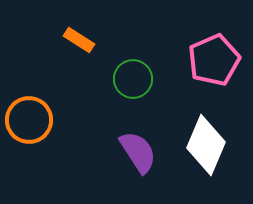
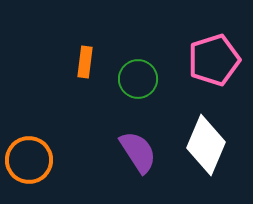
orange rectangle: moved 6 px right, 22 px down; rotated 64 degrees clockwise
pink pentagon: rotated 6 degrees clockwise
green circle: moved 5 px right
orange circle: moved 40 px down
